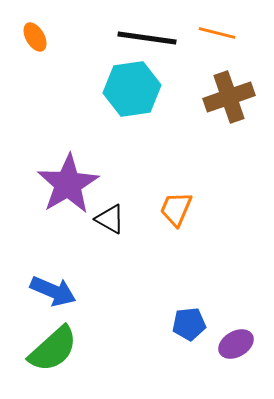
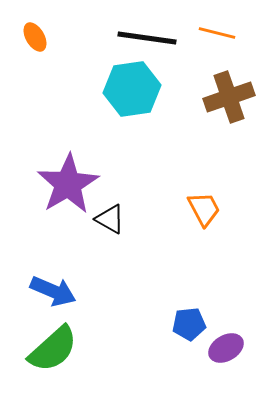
orange trapezoid: moved 28 px right; rotated 129 degrees clockwise
purple ellipse: moved 10 px left, 4 px down
